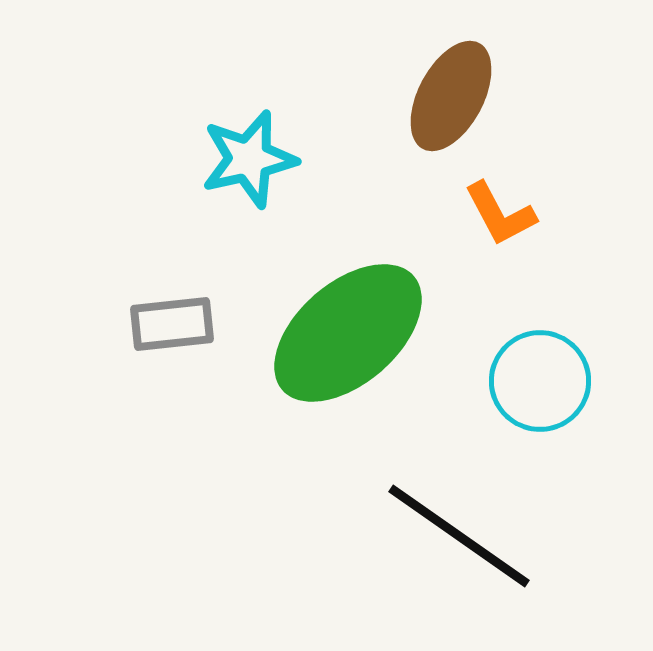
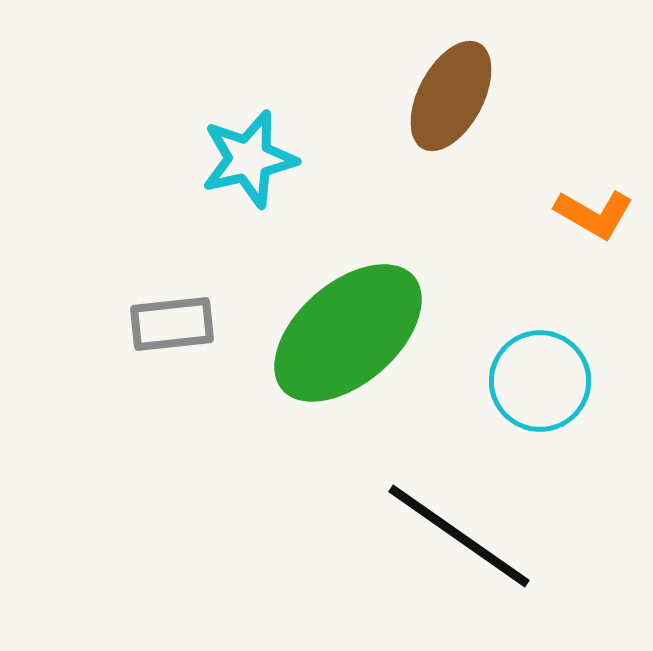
orange L-shape: moved 94 px right; rotated 32 degrees counterclockwise
